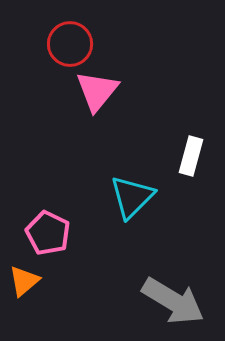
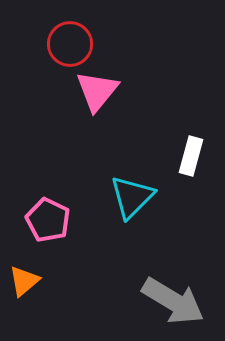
pink pentagon: moved 13 px up
